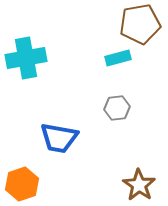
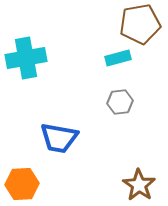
gray hexagon: moved 3 px right, 6 px up
orange hexagon: rotated 16 degrees clockwise
